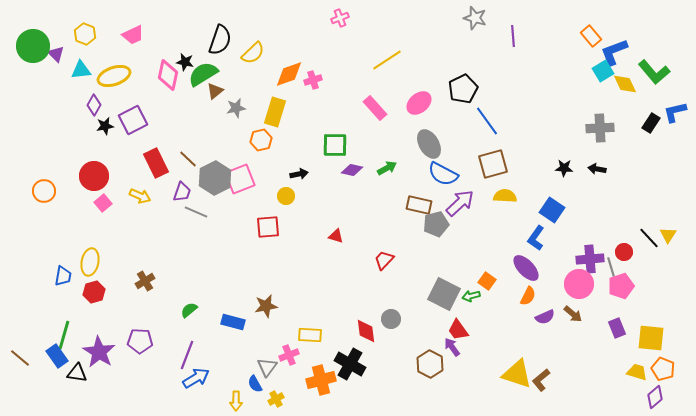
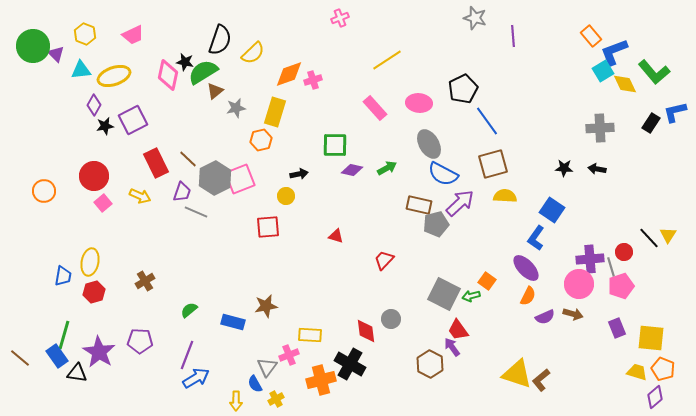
green semicircle at (203, 74): moved 2 px up
pink ellipse at (419, 103): rotated 45 degrees clockwise
brown arrow at (573, 314): rotated 24 degrees counterclockwise
